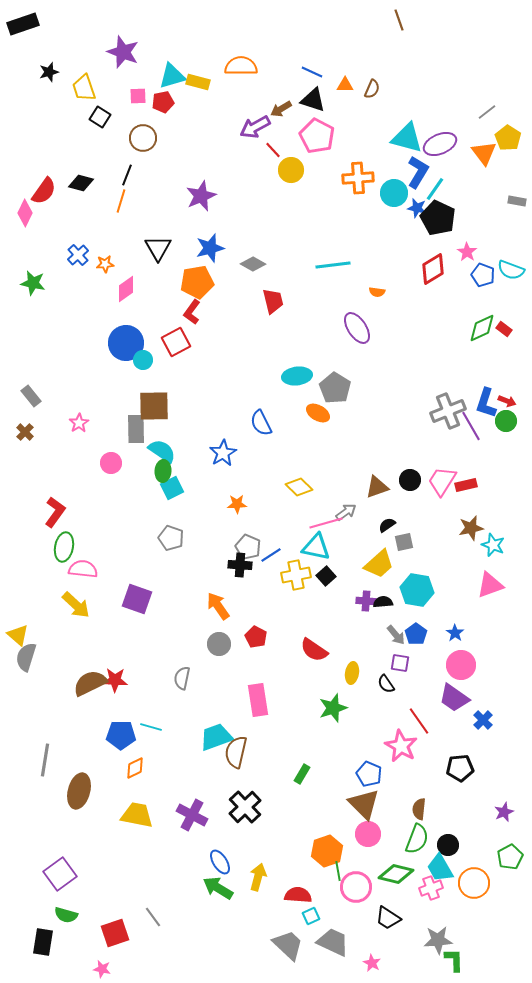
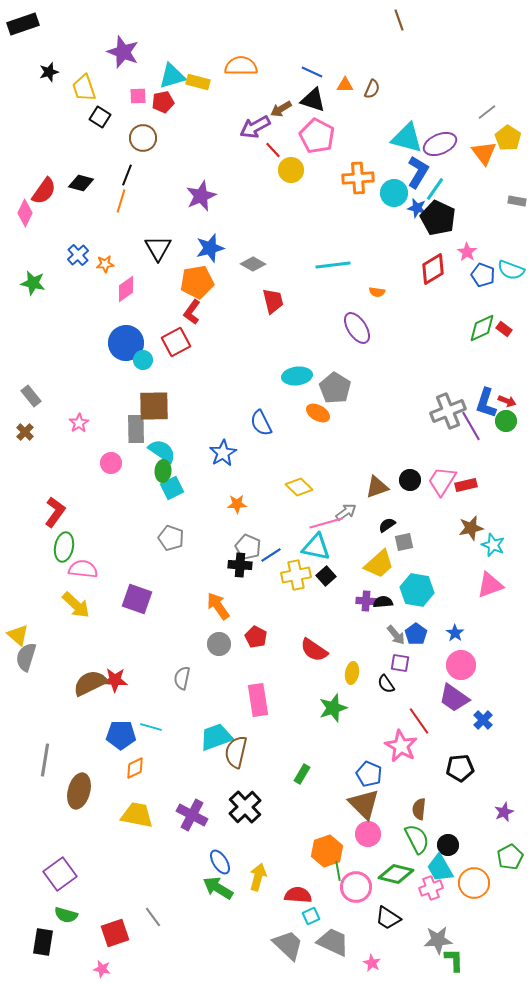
green semicircle at (417, 839): rotated 48 degrees counterclockwise
